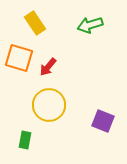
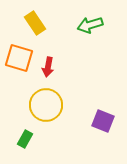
red arrow: rotated 30 degrees counterclockwise
yellow circle: moved 3 px left
green rectangle: moved 1 px up; rotated 18 degrees clockwise
